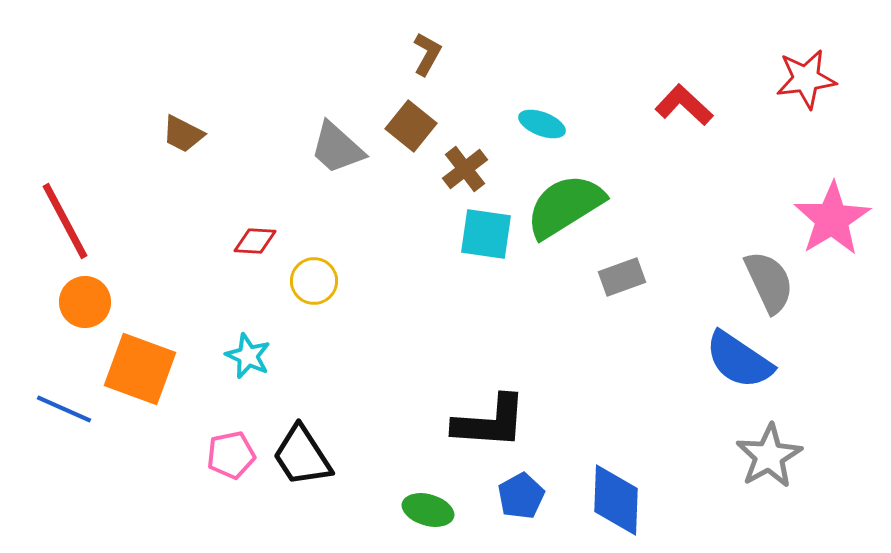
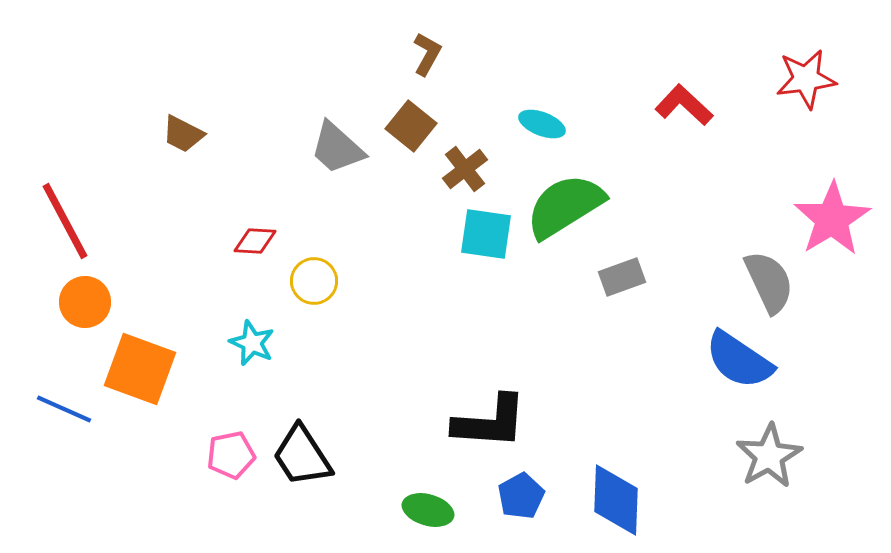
cyan star: moved 4 px right, 13 px up
